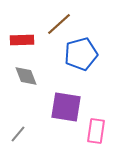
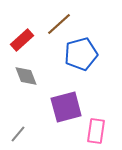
red rectangle: rotated 40 degrees counterclockwise
purple square: rotated 24 degrees counterclockwise
